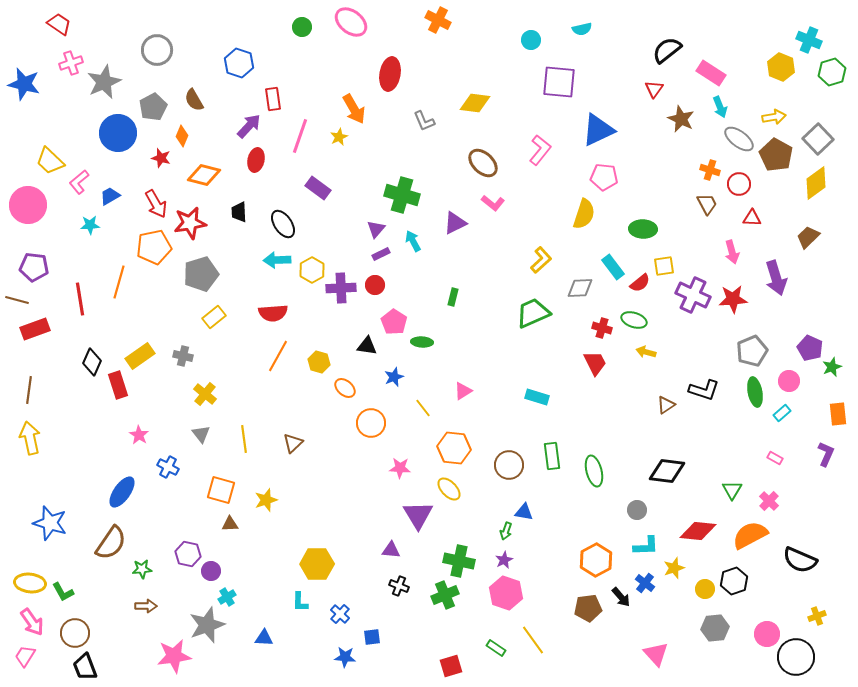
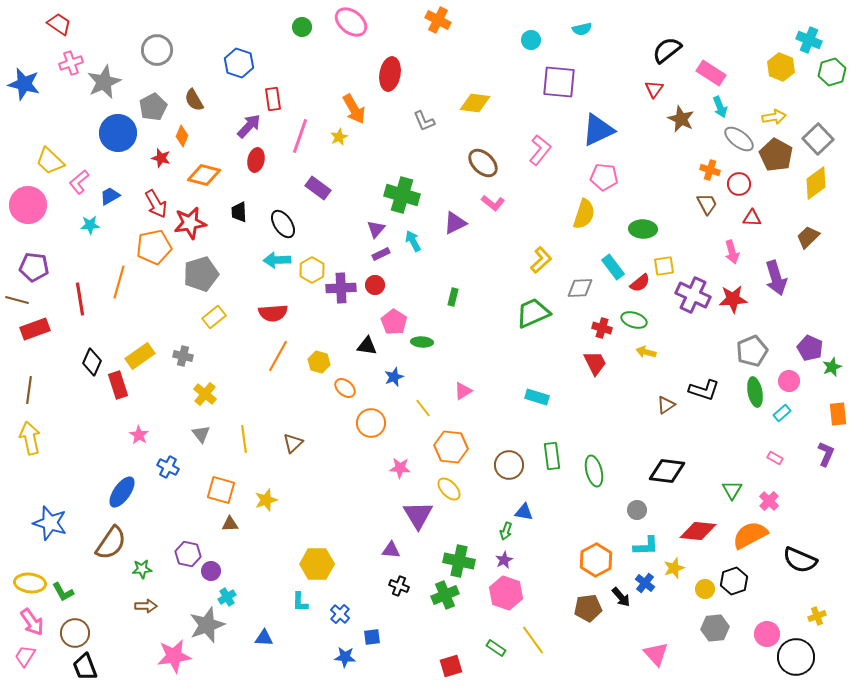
orange hexagon at (454, 448): moved 3 px left, 1 px up
